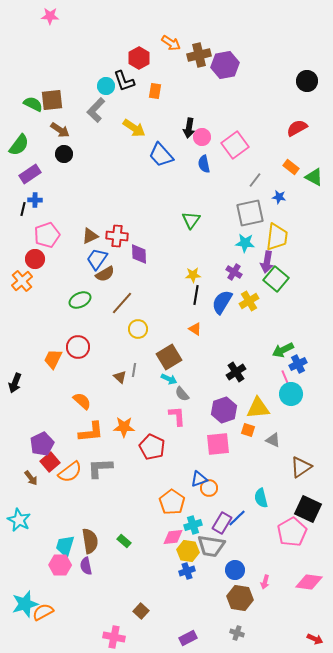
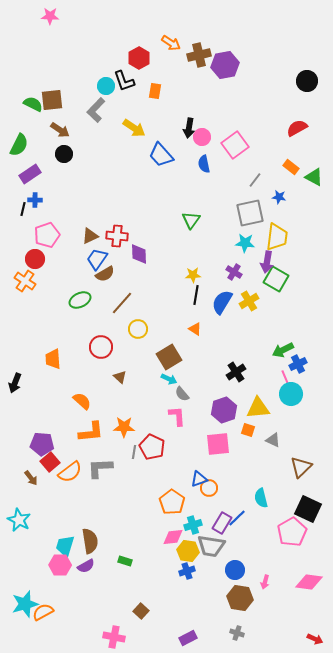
green semicircle at (19, 145): rotated 10 degrees counterclockwise
green square at (276, 279): rotated 10 degrees counterclockwise
orange cross at (22, 281): moved 3 px right; rotated 15 degrees counterclockwise
red circle at (78, 347): moved 23 px right
orange trapezoid at (53, 359): rotated 30 degrees counterclockwise
gray line at (134, 370): moved 82 px down
purple pentagon at (42, 444): rotated 30 degrees clockwise
brown triangle at (301, 467): rotated 10 degrees counterclockwise
green rectangle at (124, 541): moved 1 px right, 20 px down; rotated 24 degrees counterclockwise
purple semicircle at (86, 566): rotated 108 degrees counterclockwise
